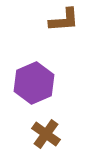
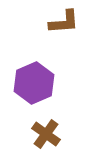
brown L-shape: moved 2 px down
